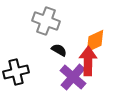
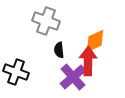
black semicircle: rotated 126 degrees counterclockwise
black cross: rotated 35 degrees clockwise
purple cross: rotated 8 degrees clockwise
